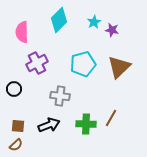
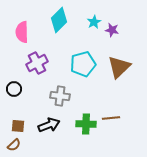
brown line: rotated 54 degrees clockwise
brown semicircle: moved 2 px left
